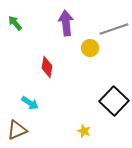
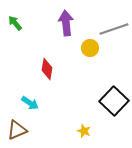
red diamond: moved 2 px down
